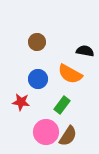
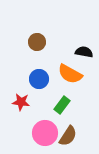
black semicircle: moved 1 px left, 1 px down
blue circle: moved 1 px right
pink circle: moved 1 px left, 1 px down
